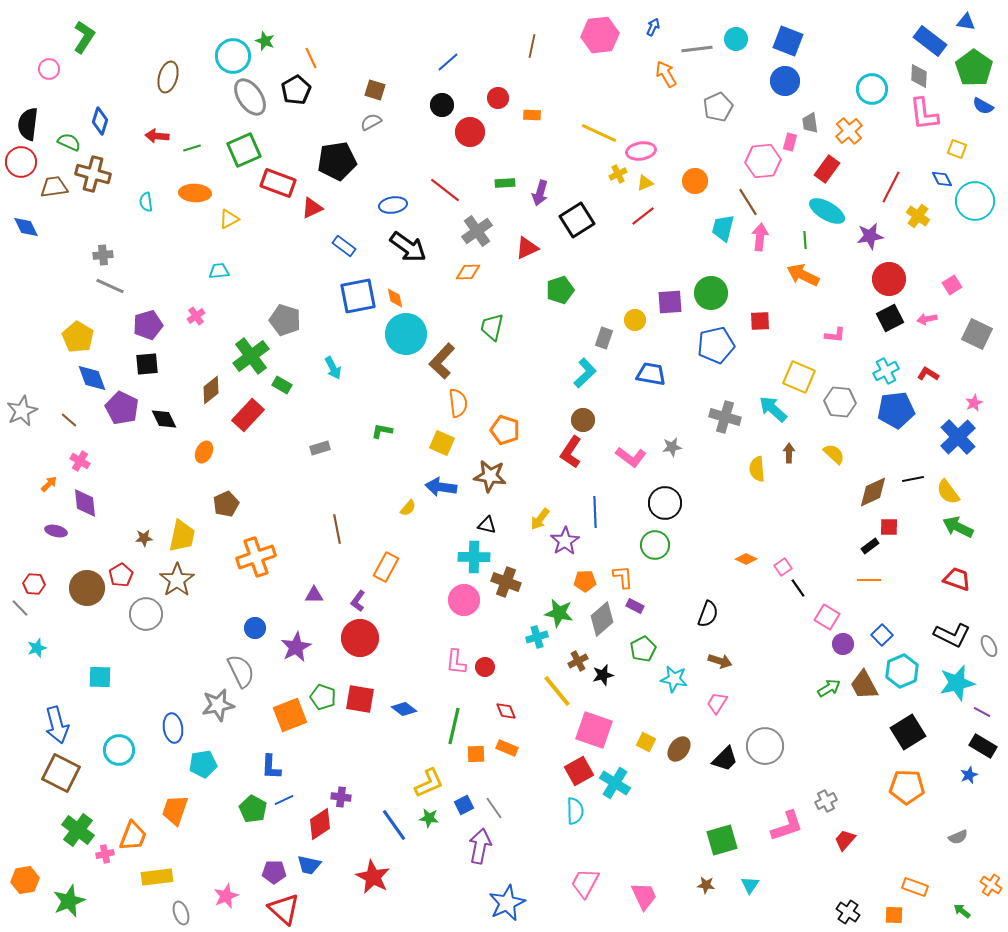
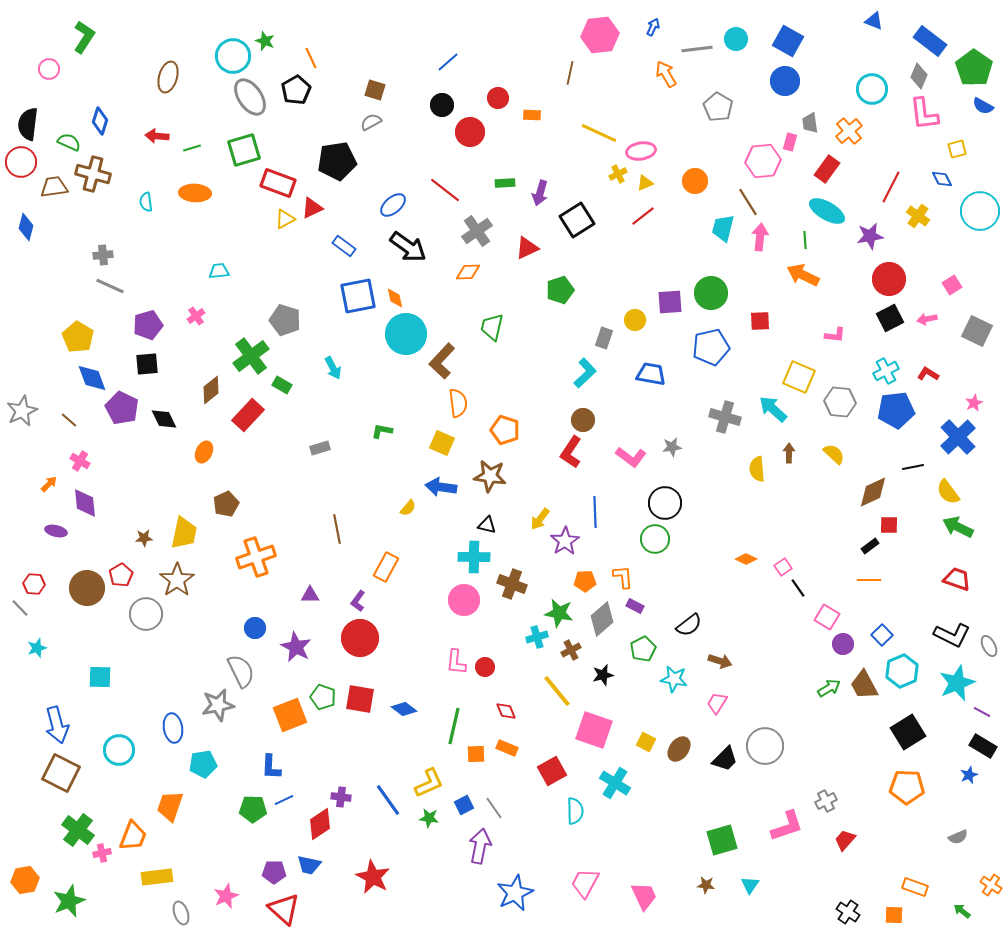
blue triangle at (966, 22): moved 92 px left, 1 px up; rotated 12 degrees clockwise
blue square at (788, 41): rotated 8 degrees clockwise
brown line at (532, 46): moved 38 px right, 27 px down
gray diamond at (919, 76): rotated 20 degrees clockwise
gray pentagon at (718, 107): rotated 16 degrees counterclockwise
yellow square at (957, 149): rotated 36 degrees counterclockwise
green square at (244, 150): rotated 8 degrees clockwise
cyan circle at (975, 201): moved 5 px right, 10 px down
blue ellipse at (393, 205): rotated 32 degrees counterclockwise
yellow triangle at (229, 219): moved 56 px right
blue diamond at (26, 227): rotated 40 degrees clockwise
gray square at (977, 334): moved 3 px up
blue pentagon at (716, 345): moved 5 px left, 2 px down
black line at (913, 479): moved 12 px up
red square at (889, 527): moved 2 px up
yellow trapezoid at (182, 536): moved 2 px right, 3 px up
green circle at (655, 545): moved 6 px up
brown cross at (506, 582): moved 6 px right, 2 px down
purple triangle at (314, 595): moved 4 px left
black semicircle at (708, 614): moved 19 px left, 11 px down; rotated 32 degrees clockwise
purple star at (296, 647): rotated 16 degrees counterclockwise
brown cross at (578, 661): moved 7 px left, 11 px up
cyan star at (957, 683): rotated 9 degrees counterclockwise
red square at (579, 771): moved 27 px left
green pentagon at (253, 809): rotated 28 degrees counterclockwise
orange trapezoid at (175, 810): moved 5 px left, 4 px up
blue line at (394, 825): moved 6 px left, 25 px up
pink cross at (105, 854): moved 3 px left, 1 px up
blue star at (507, 903): moved 8 px right, 10 px up
